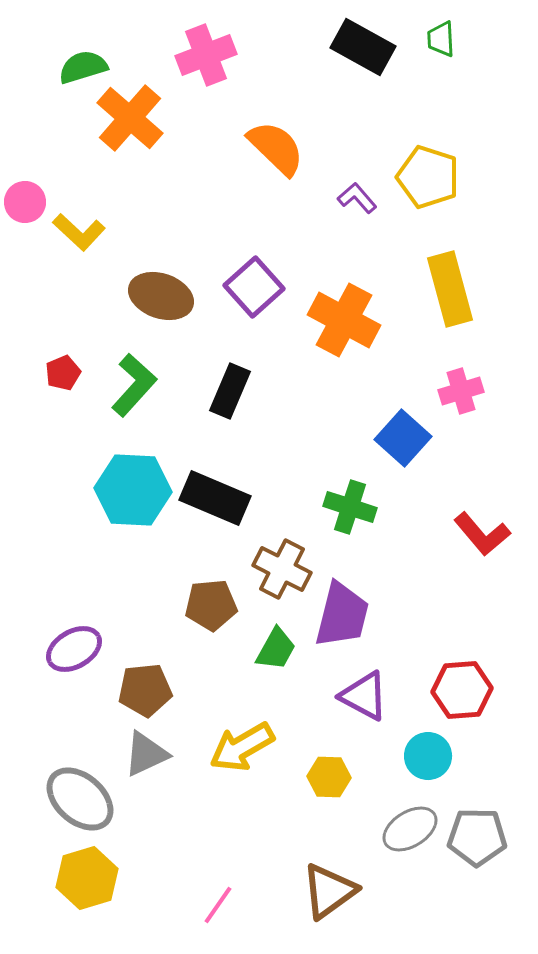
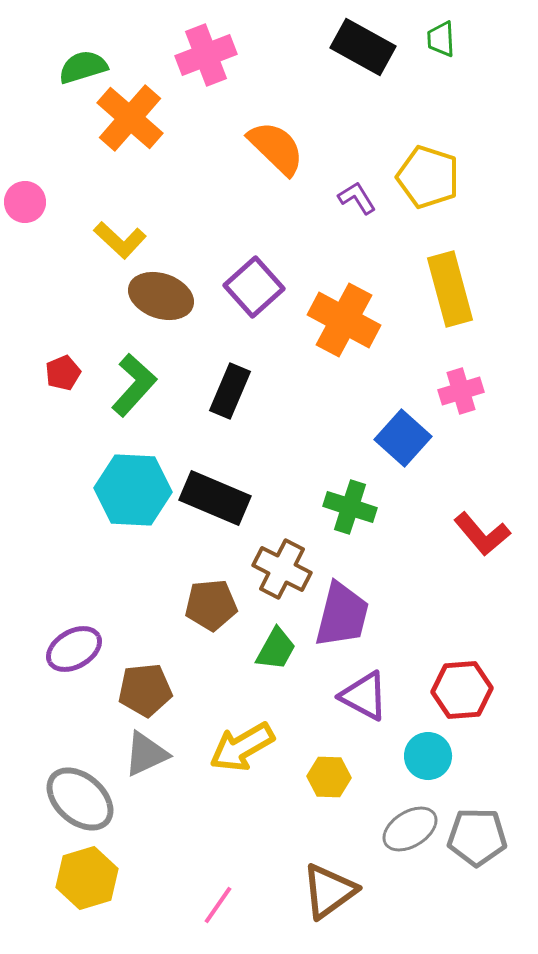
purple L-shape at (357, 198): rotated 9 degrees clockwise
yellow L-shape at (79, 232): moved 41 px right, 8 px down
